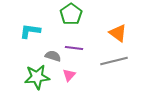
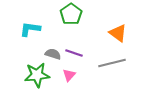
cyan L-shape: moved 2 px up
purple line: moved 5 px down; rotated 12 degrees clockwise
gray semicircle: moved 2 px up
gray line: moved 2 px left, 2 px down
green star: moved 2 px up
